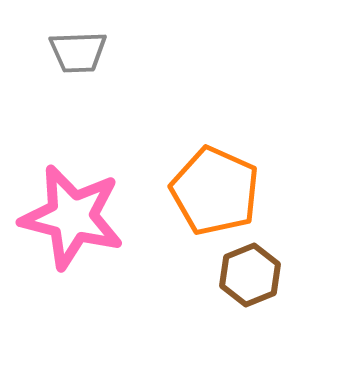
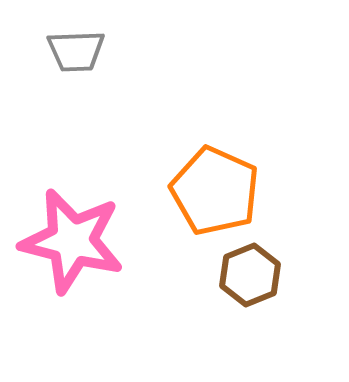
gray trapezoid: moved 2 px left, 1 px up
pink star: moved 24 px down
